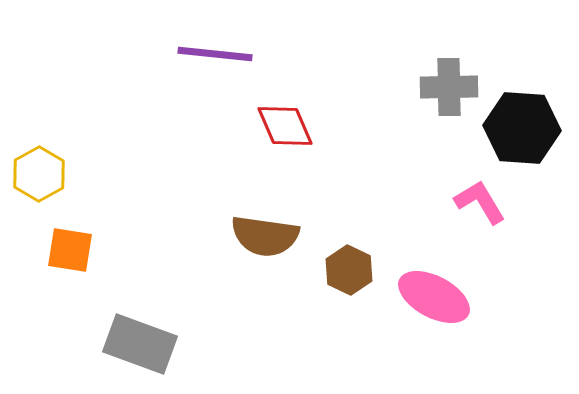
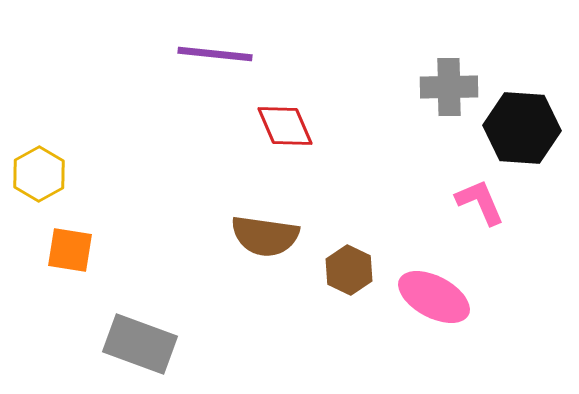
pink L-shape: rotated 8 degrees clockwise
